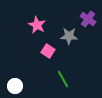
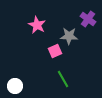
pink square: moved 7 px right; rotated 32 degrees clockwise
